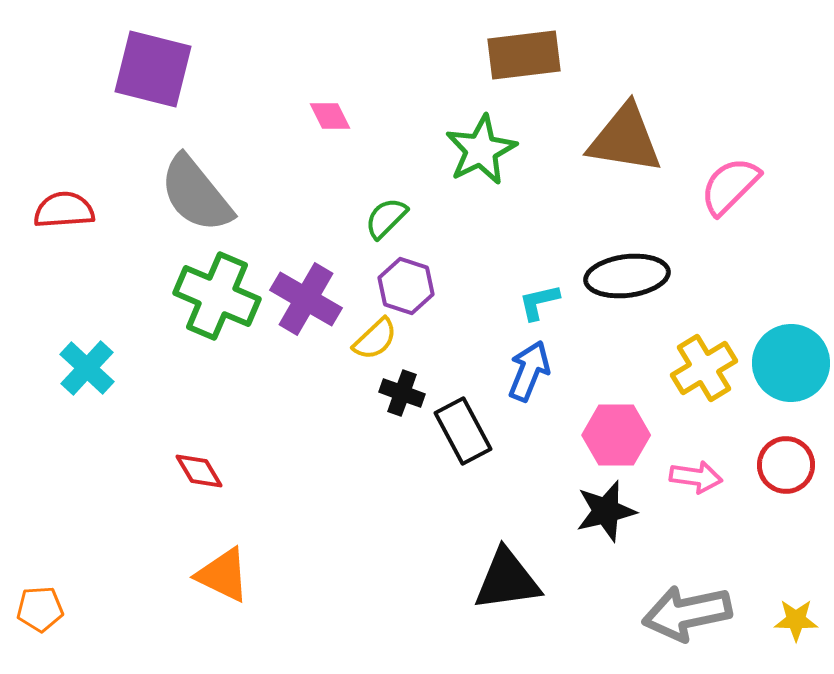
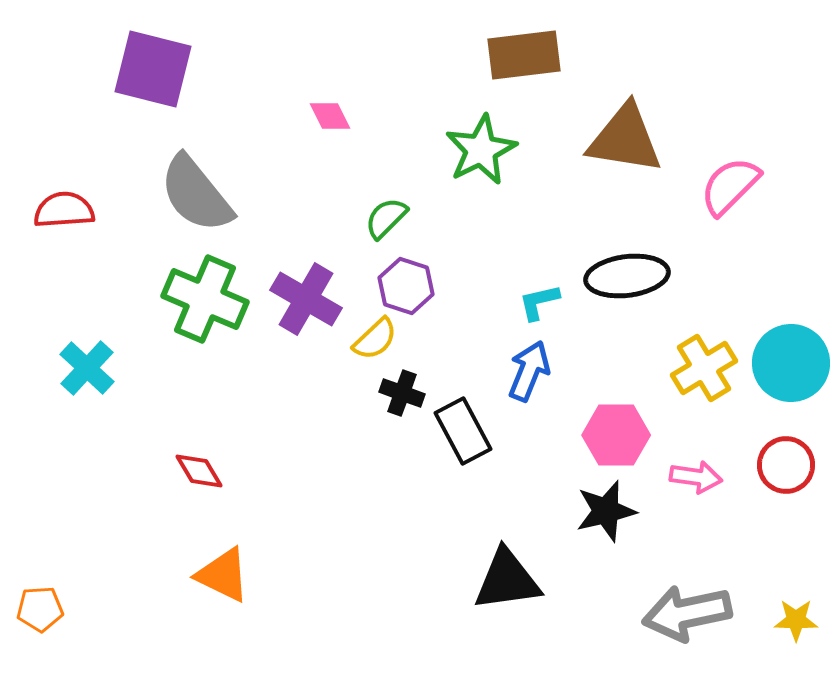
green cross: moved 12 px left, 3 px down
